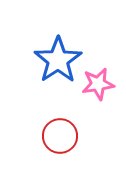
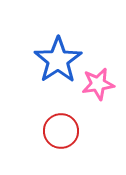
red circle: moved 1 px right, 5 px up
